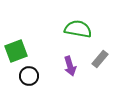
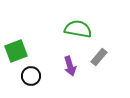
gray rectangle: moved 1 px left, 2 px up
black circle: moved 2 px right
